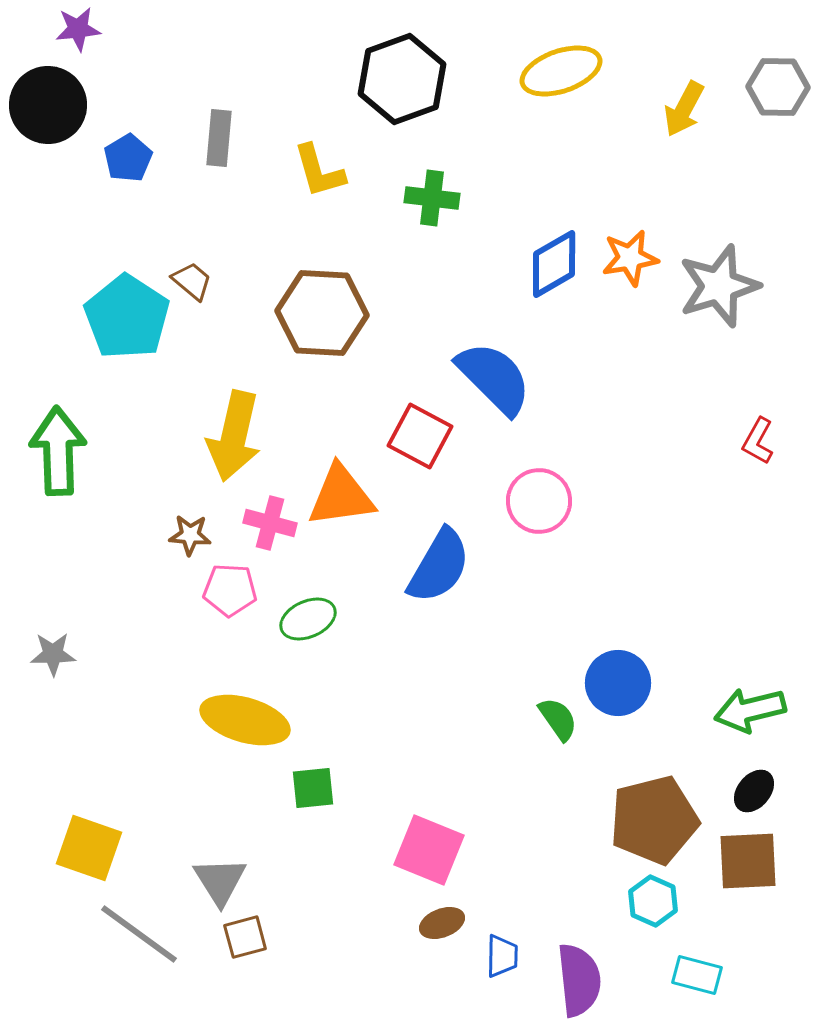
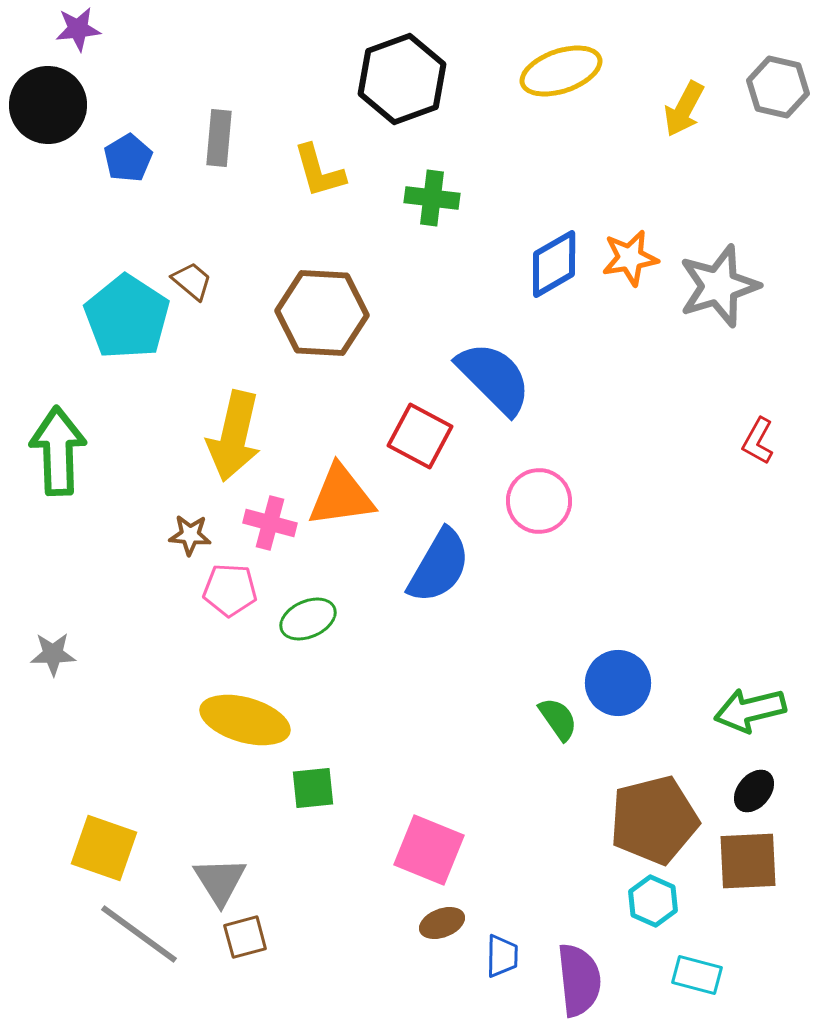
gray hexagon at (778, 87): rotated 12 degrees clockwise
yellow square at (89, 848): moved 15 px right
